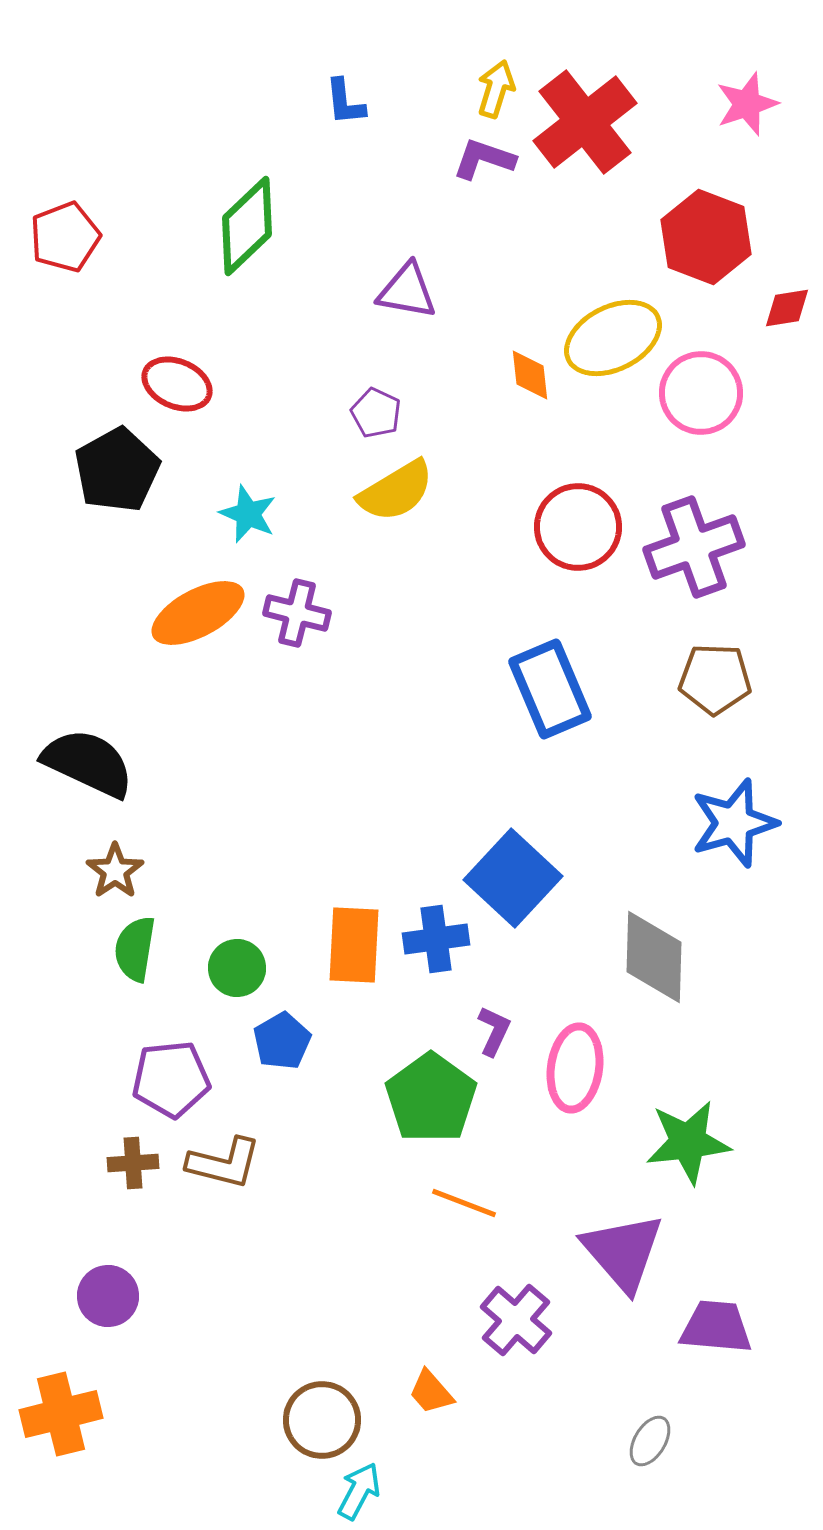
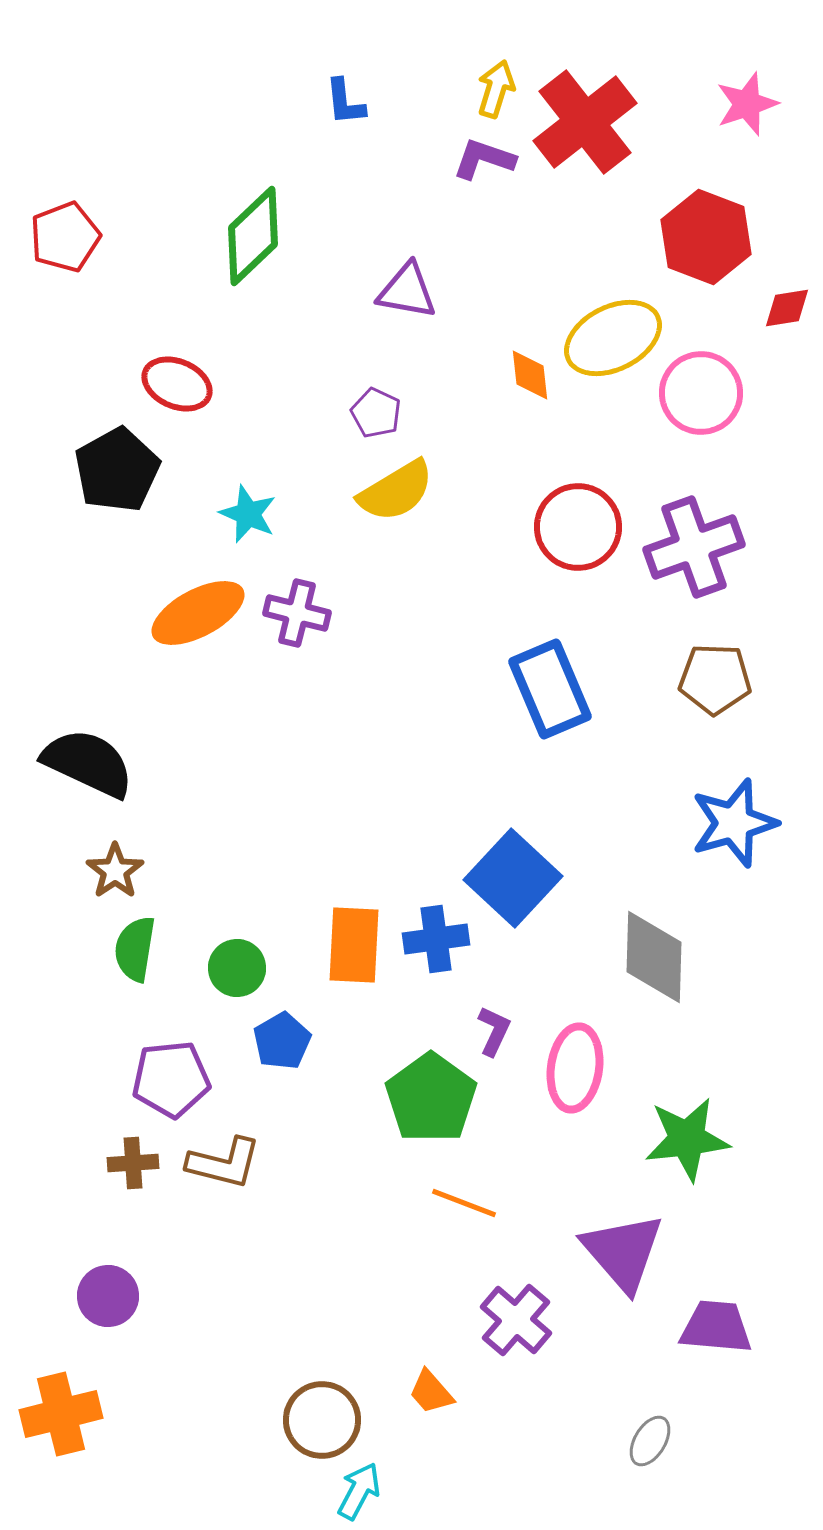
green diamond at (247, 226): moved 6 px right, 10 px down
green star at (688, 1142): moved 1 px left, 3 px up
